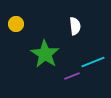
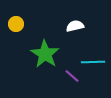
white semicircle: rotated 96 degrees counterclockwise
cyan line: rotated 20 degrees clockwise
purple line: rotated 63 degrees clockwise
